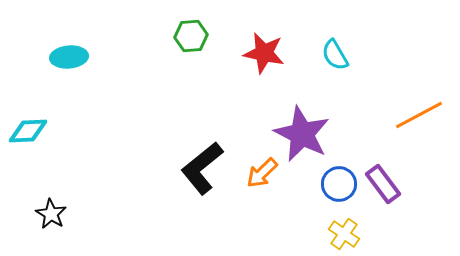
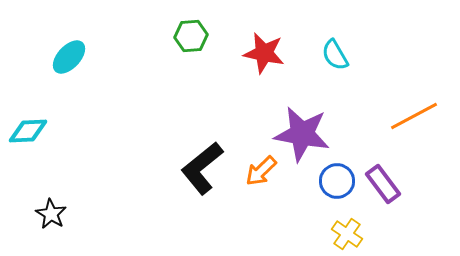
cyan ellipse: rotated 42 degrees counterclockwise
orange line: moved 5 px left, 1 px down
purple star: rotated 16 degrees counterclockwise
orange arrow: moved 1 px left, 2 px up
blue circle: moved 2 px left, 3 px up
yellow cross: moved 3 px right
